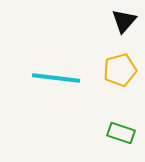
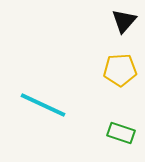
yellow pentagon: rotated 12 degrees clockwise
cyan line: moved 13 px left, 27 px down; rotated 18 degrees clockwise
